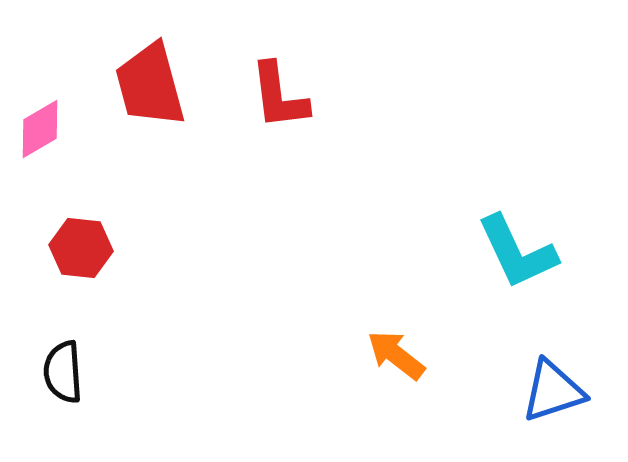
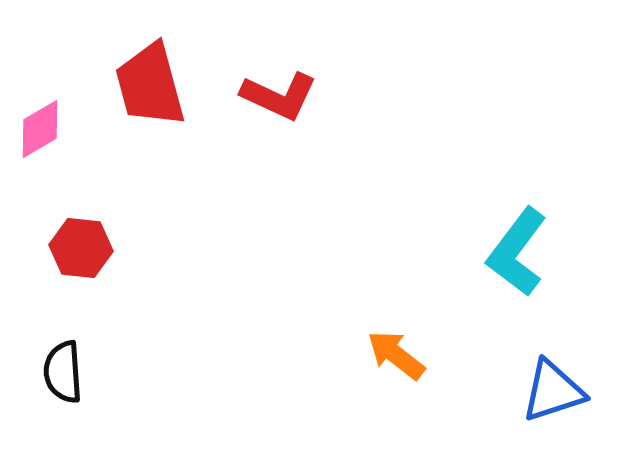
red L-shape: rotated 58 degrees counterclockwise
cyan L-shape: rotated 62 degrees clockwise
